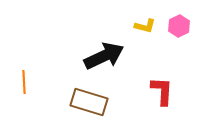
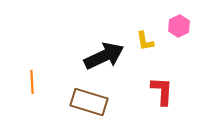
yellow L-shape: moved 15 px down; rotated 65 degrees clockwise
orange line: moved 8 px right
